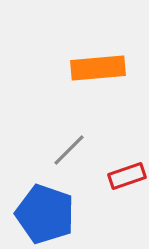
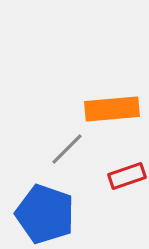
orange rectangle: moved 14 px right, 41 px down
gray line: moved 2 px left, 1 px up
